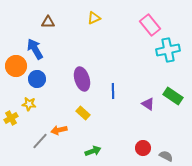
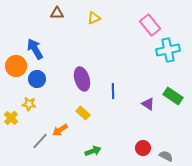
brown triangle: moved 9 px right, 9 px up
yellow cross: rotated 16 degrees counterclockwise
orange arrow: moved 1 px right; rotated 21 degrees counterclockwise
